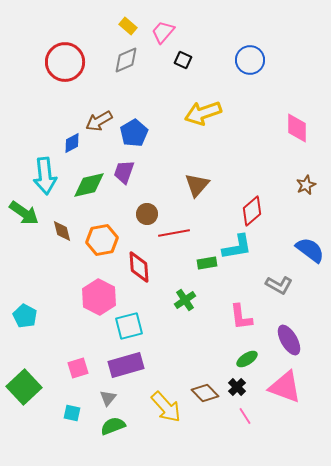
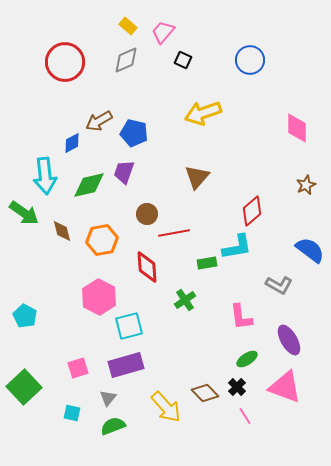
blue pentagon at (134, 133): rotated 28 degrees counterclockwise
brown triangle at (197, 185): moved 8 px up
red diamond at (139, 267): moved 8 px right
